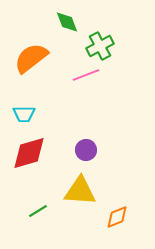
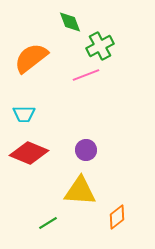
green diamond: moved 3 px right
red diamond: rotated 39 degrees clockwise
green line: moved 10 px right, 12 px down
orange diamond: rotated 15 degrees counterclockwise
